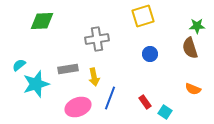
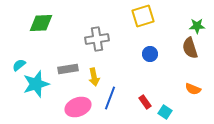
green diamond: moved 1 px left, 2 px down
